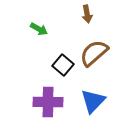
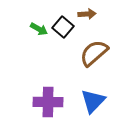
brown arrow: rotated 84 degrees counterclockwise
black square: moved 38 px up
